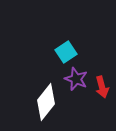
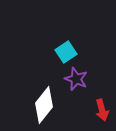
red arrow: moved 23 px down
white diamond: moved 2 px left, 3 px down
